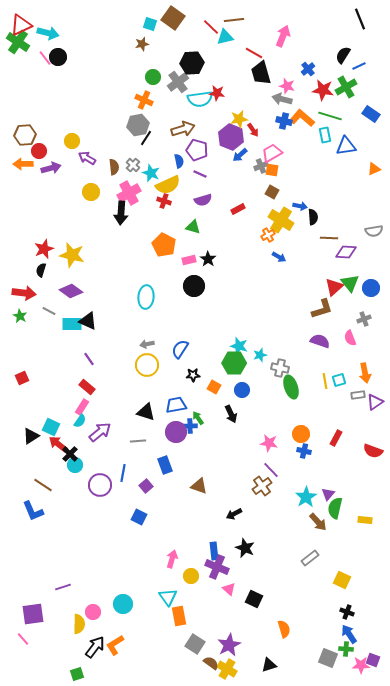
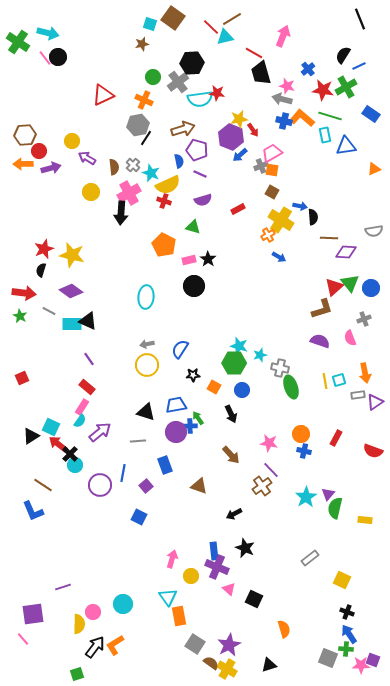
brown line at (234, 20): moved 2 px left, 1 px up; rotated 24 degrees counterclockwise
red triangle at (21, 25): moved 82 px right, 70 px down
brown arrow at (318, 522): moved 87 px left, 67 px up
